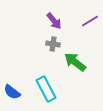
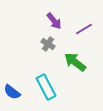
purple line: moved 6 px left, 8 px down
gray cross: moved 5 px left; rotated 24 degrees clockwise
cyan rectangle: moved 2 px up
